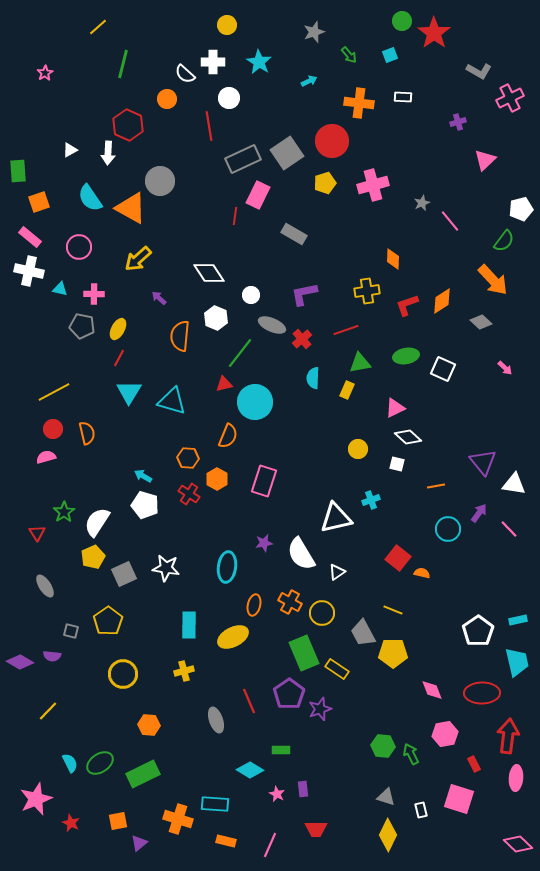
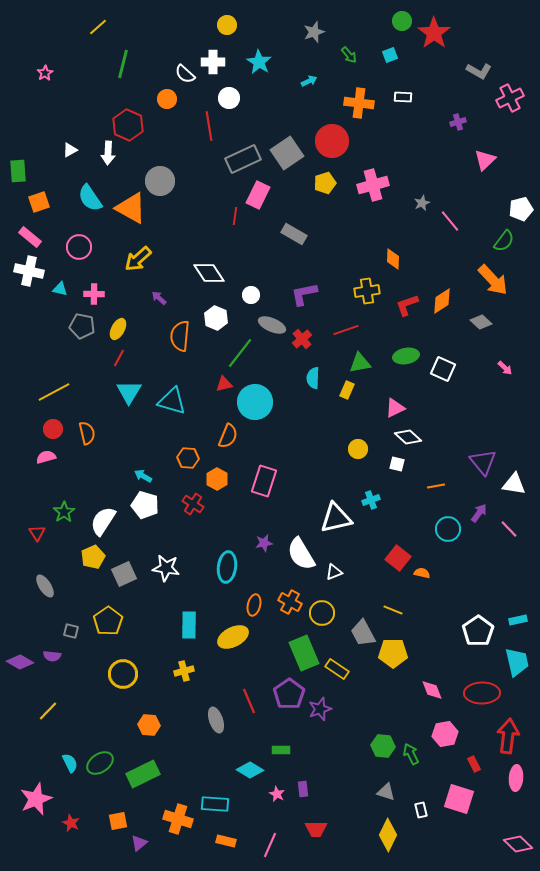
red cross at (189, 494): moved 4 px right, 10 px down
white semicircle at (97, 522): moved 6 px right, 1 px up
white triangle at (337, 572): moved 3 px left; rotated 12 degrees clockwise
gray triangle at (386, 797): moved 5 px up
